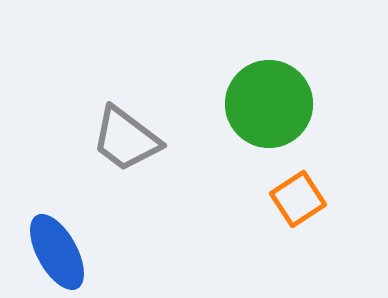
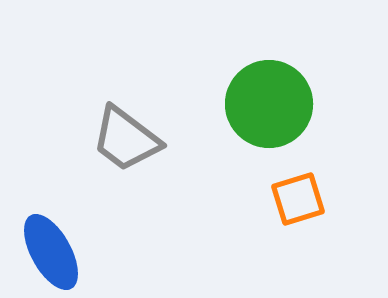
orange square: rotated 16 degrees clockwise
blue ellipse: moved 6 px left
